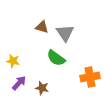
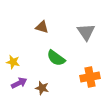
gray triangle: moved 21 px right, 1 px up
yellow star: moved 1 px down
purple arrow: rotated 21 degrees clockwise
